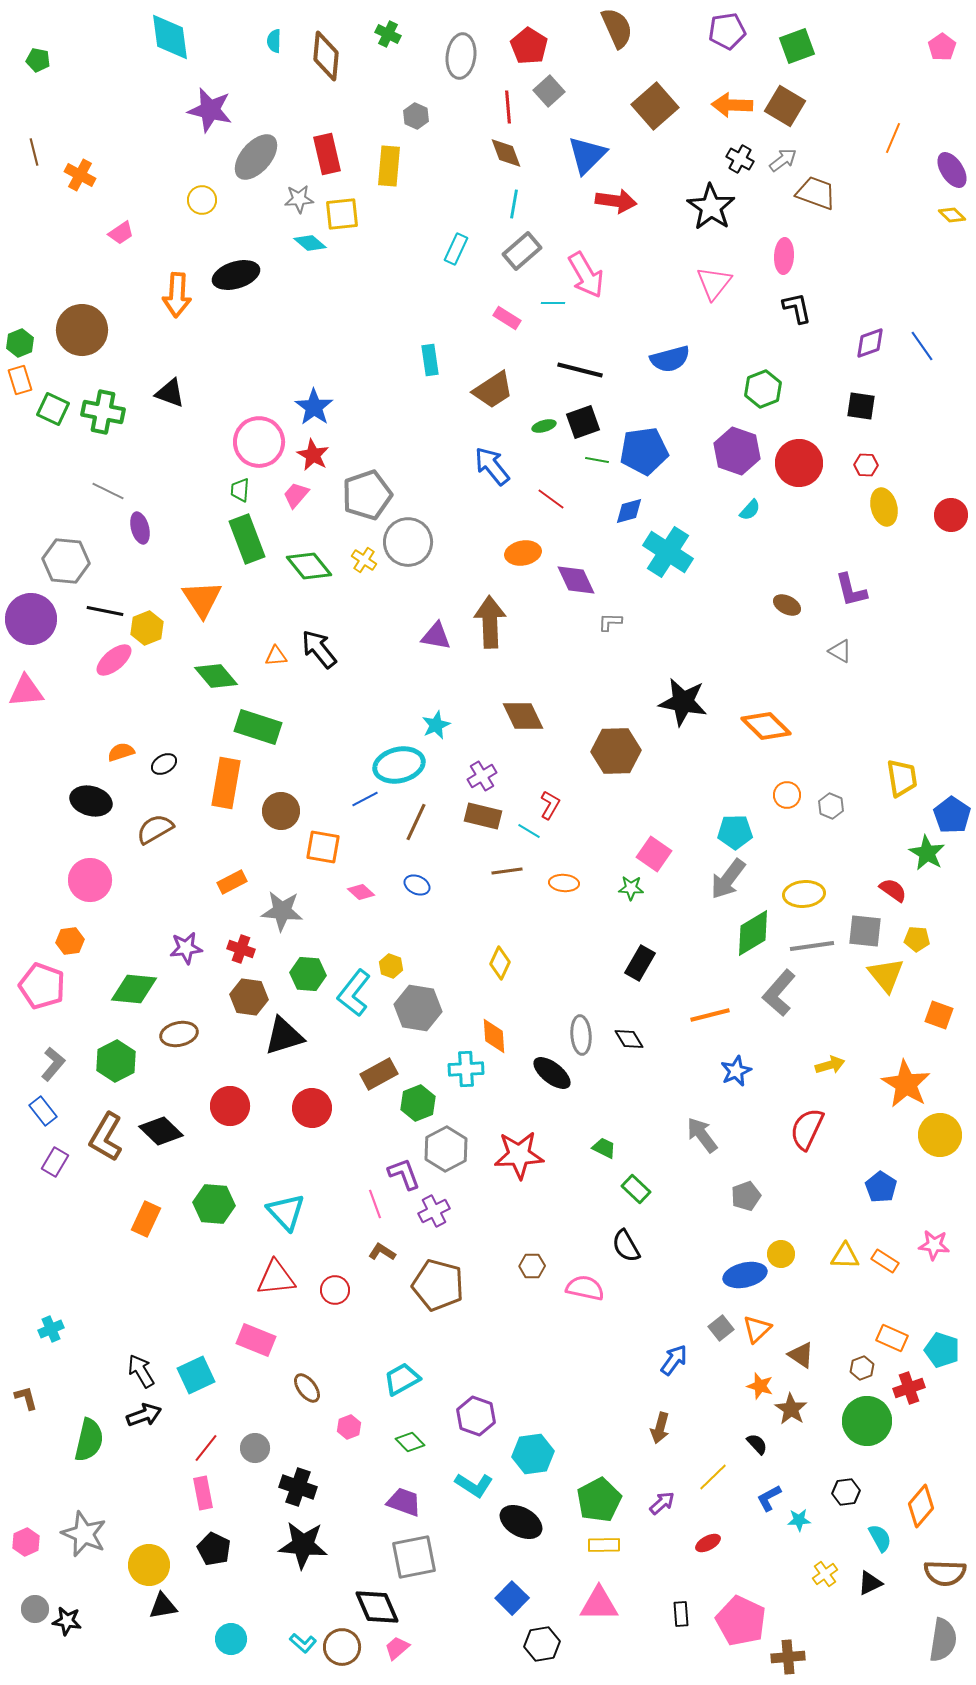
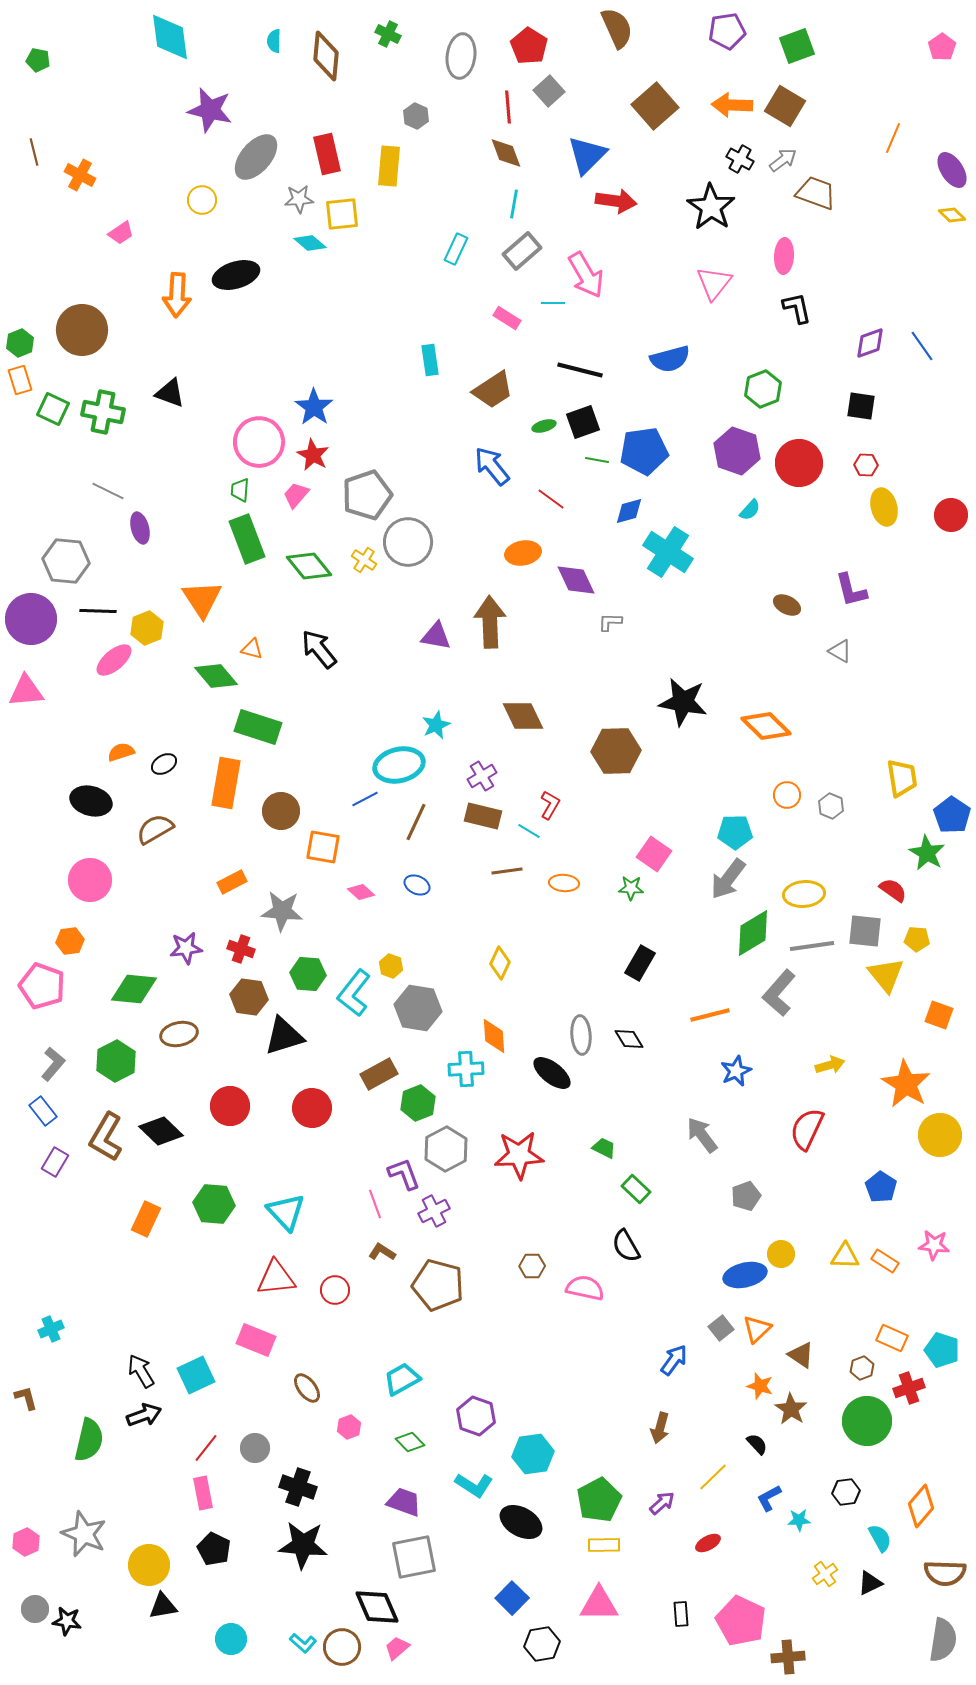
black line at (105, 611): moved 7 px left; rotated 9 degrees counterclockwise
orange triangle at (276, 656): moved 24 px left, 7 px up; rotated 20 degrees clockwise
